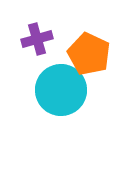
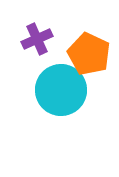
purple cross: rotated 8 degrees counterclockwise
